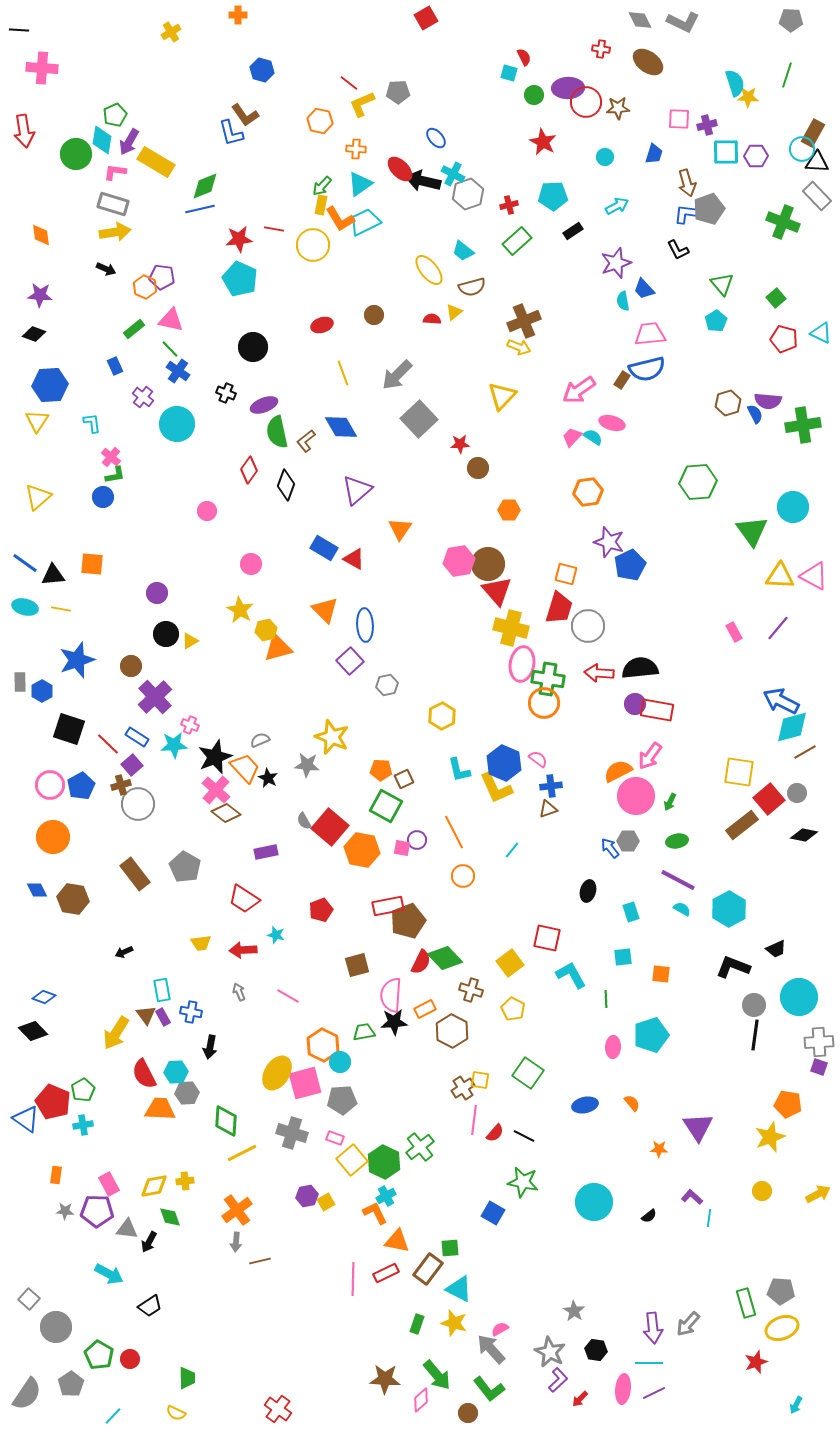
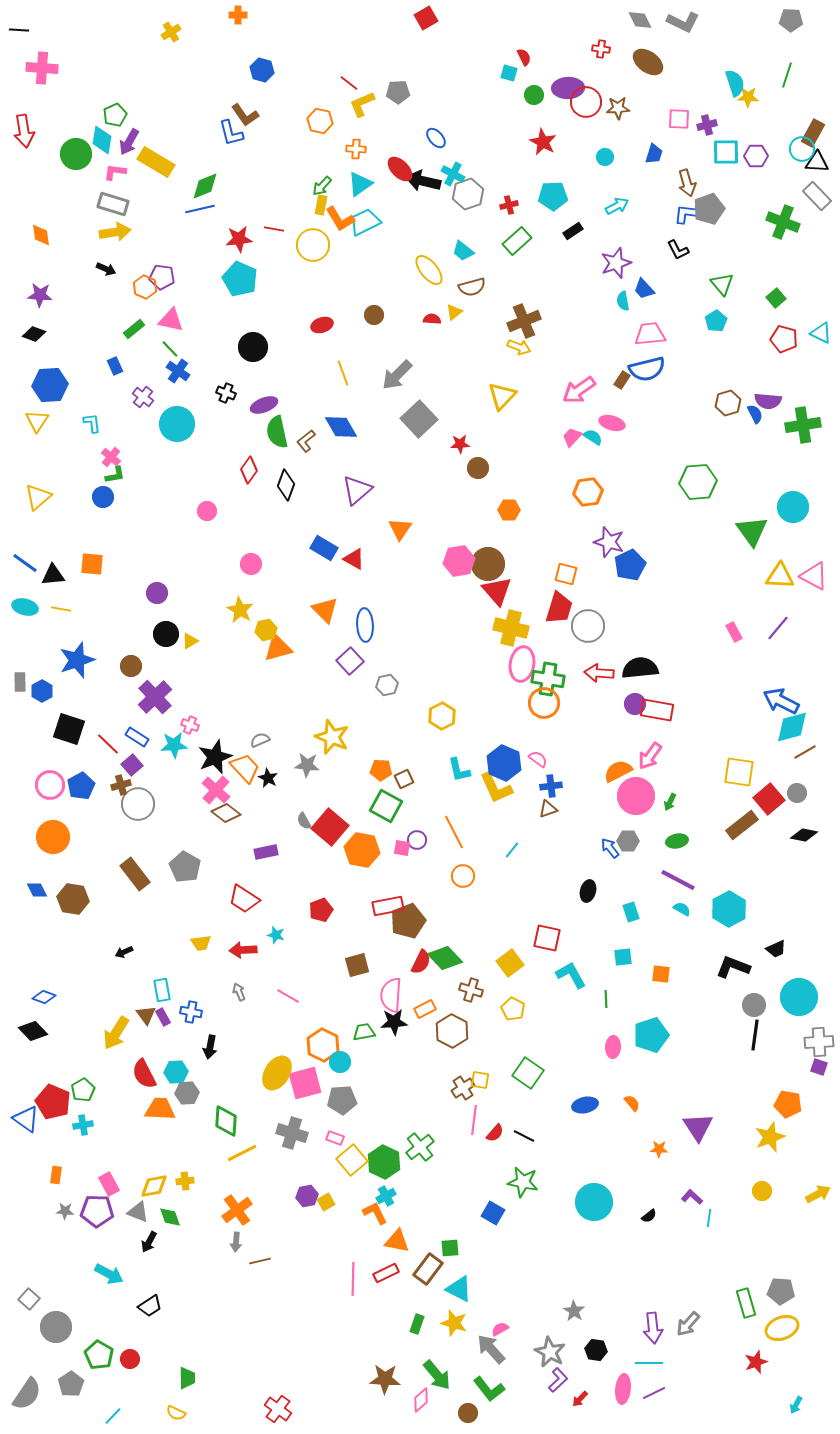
gray triangle at (127, 1229): moved 11 px right, 17 px up; rotated 15 degrees clockwise
